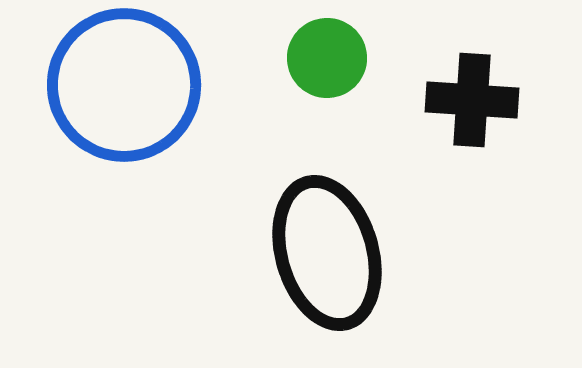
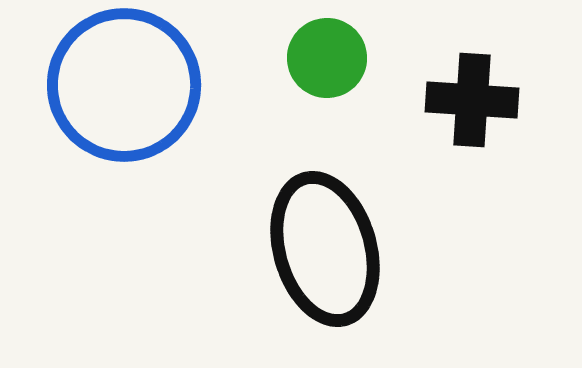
black ellipse: moved 2 px left, 4 px up
